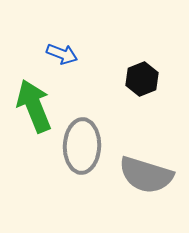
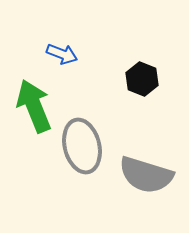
black hexagon: rotated 16 degrees counterclockwise
gray ellipse: rotated 16 degrees counterclockwise
